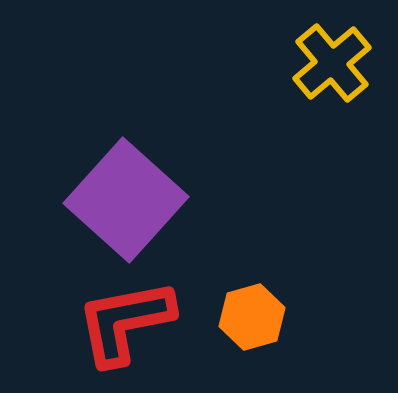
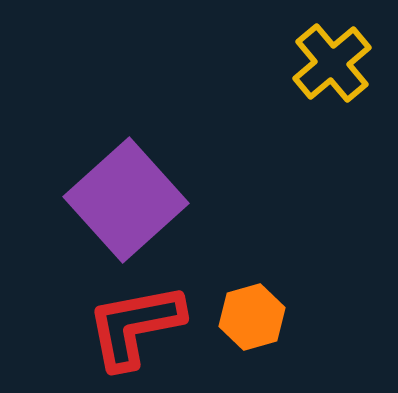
purple square: rotated 6 degrees clockwise
red L-shape: moved 10 px right, 4 px down
